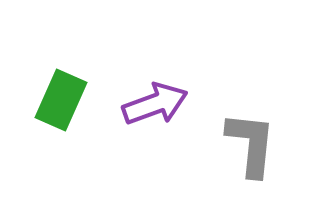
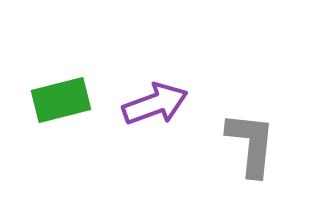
green rectangle: rotated 52 degrees clockwise
